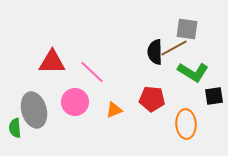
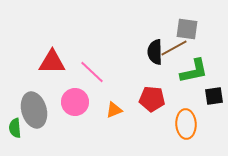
green L-shape: moved 1 px right, 1 px up; rotated 44 degrees counterclockwise
